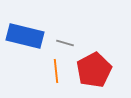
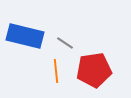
gray line: rotated 18 degrees clockwise
red pentagon: rotated 20 degrees clockwise
